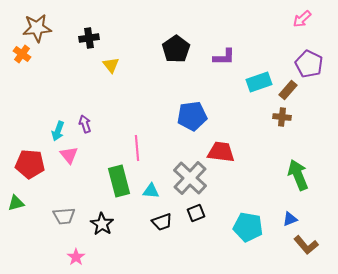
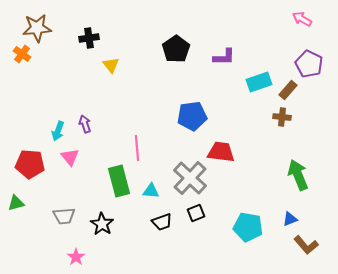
pink arrow: rotated 72 degrees clockwise
pink triangle: moved 1 px right, 2 px down
